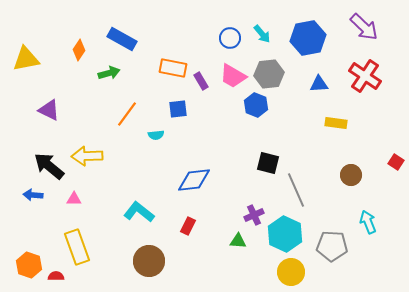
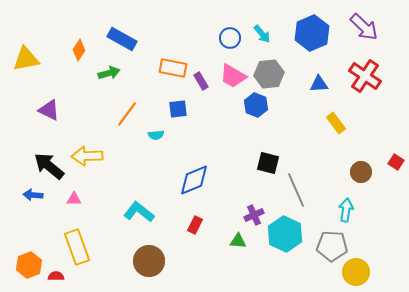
blue hexagon at (308, 38): moved 4 px right, 5 px up; rotated 12 degrees counterclockwise
yellow rectangle at (336, 123): rotated 45 degrees clockwise
brown circle at (351, 175): moved 10 px right, 3 px up
blue diamond at (194, 180): rotated 16 degrees counterclockwise
cyan arrow at (368, 222): moved 22 px left, 12 px up; rotated 30 degrees clockwise
red rectangle at (188, 226): moved 7 px right, 1 px up
orange hexagon at (29, 265): rotated 20 degrees clockwise
yellow circle at (291, 272): moved 65 px right
